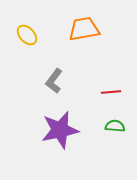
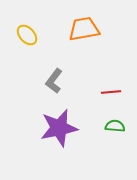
purple star: moved 1 px left, 2 px up
